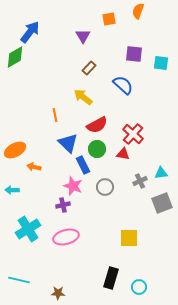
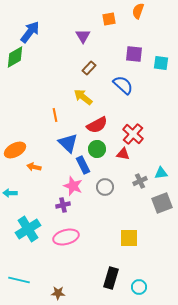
cyan arrow: moved 2 px left, 3 px down
